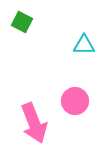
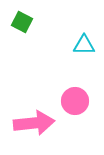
pink arrow: rotated 75 degrees counterclockwise
